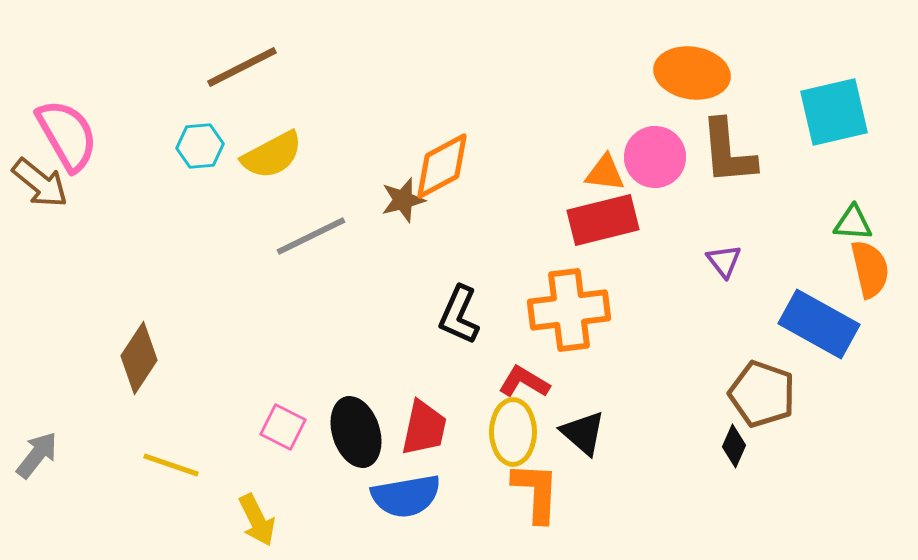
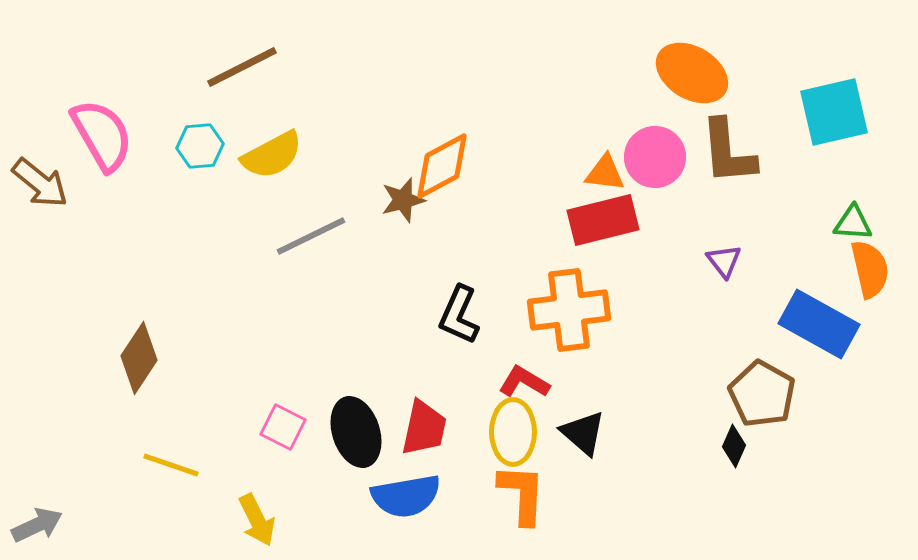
orange ellipse: rotated 22 degrees clockwise
pink semicircle: moved 35 px right
brown pentagon: rotated 10 degrees clockwise
gray arrow: moved 70 px down; rotated 27 degrees clockwise
orange L-shape: moved 14 px left, 2 px down
